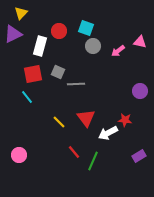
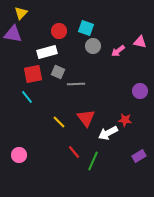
purple triangle: rotated 36 degrees clockwise
white rectangle: moved 7 px right, 6 px down; rotated 60 degrees clockwise
